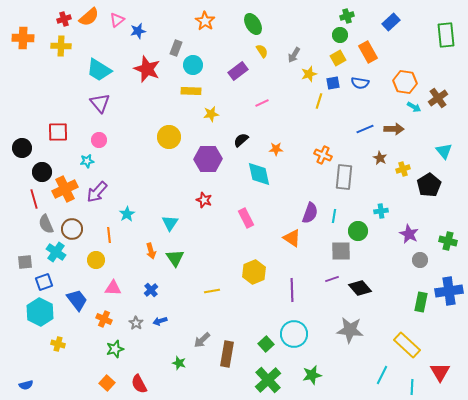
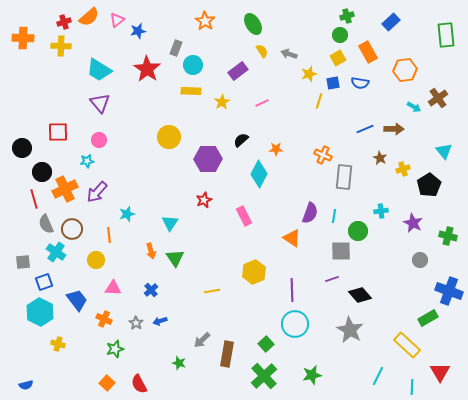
red cross at (64, 19): moved 3 px down
gray arrow at (294, 55): moved 5 px left, 1 px up; rotated 77 degrees clockwise
red star at (147, 69): rotated 12 degrees clockwise
orange hexagon at (405, 82): moved 12 px up; rotated 15 degrees counterclockwise
yellow star at (211, 114): moved 11 px right, 12 px up; rotated 21 degrees counterclockwise
cyan diamond at (259, 174): rotated 40 degrees clockwise
red star at (204, 200): rotated 28 degrees clockwise
cyan star at (127, 214): rotated 14 degrees clockwise
pink rectangle at (246, 218): moved 2 px left, 2 px up
purple star at (409, 234): moved 4 px right, 11 px up
green cross at (448, 241): moved 5 px up
gray square at (25, 262): moved 2 px left
black diamond at (360, 288): moved 7 px down
blue cross at (449, 291): rotated 28 degrees clockwise
green rectangle at (421, 302): moved 7 px right, 16 px down; rotated 48 degrees clockwise
gray star at (350, 330): rotated 24 degrees clockwise
cyan circle at (294, 334): moved 1 px right, 10 px up
cyan line at (382, 375): moved 4 px left, 1 px down
green cross at (268, 380): moved 4 px left, 4 px up
